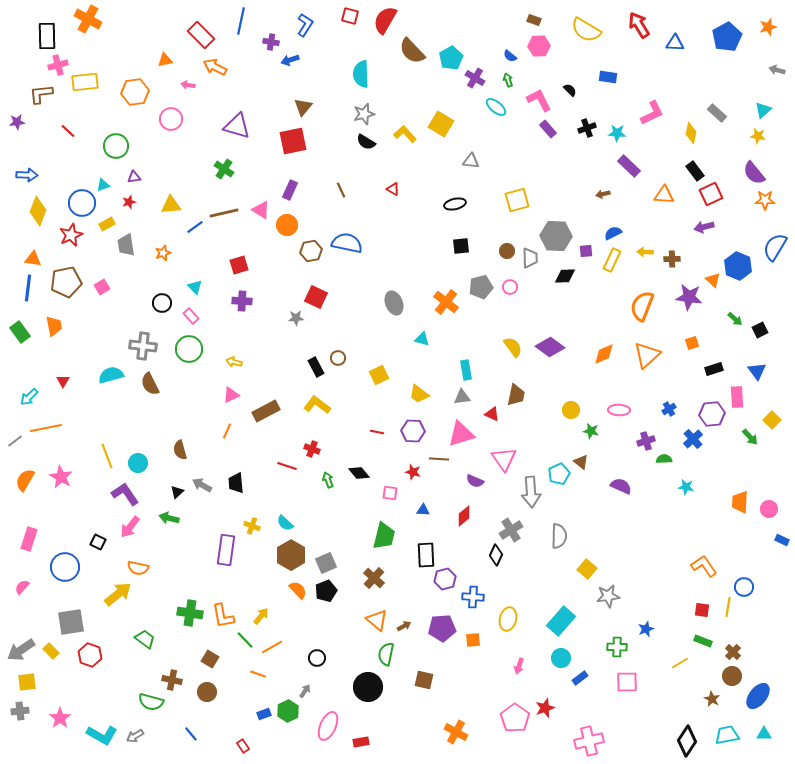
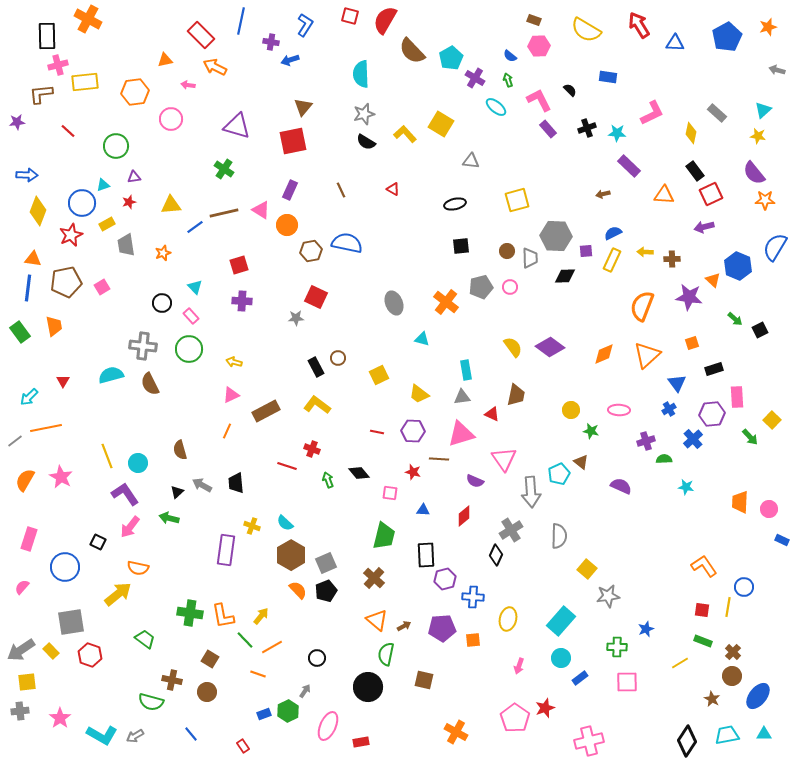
blue triangle at (757, 371): moved 80 px left, 12 px down
